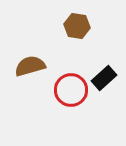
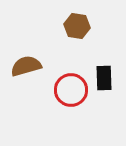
brown semicircle: moved 4 px left
black rectangle: rotated 50 degrees counterclockwise
